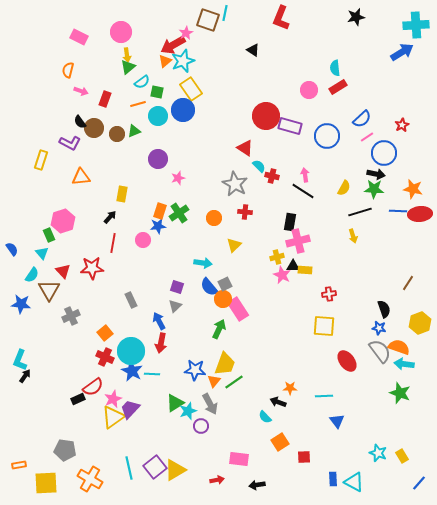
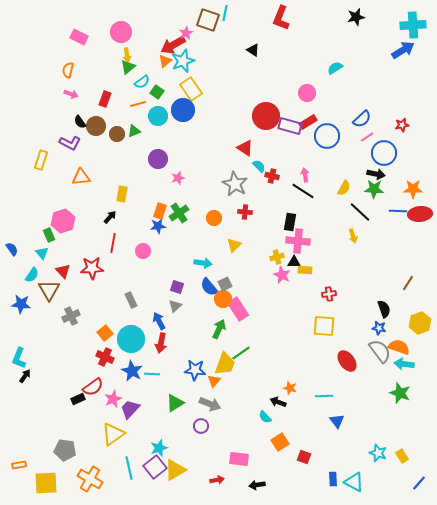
cyan cross at (416, 25): moved 3 px left
blue arrow at (402, 52): moved 1 px right, 2 px up
cyan semicircle at (335, 68): rotated 63 degrees clockwise
red rectangle at (338, 87): moved 30 px left, 35 px down
pink circle at (309, 90): moved 2 px left, 3 px down
pink arrow at (81, 91): moved 10 px left, 3 px down
green square at (157, 92): rotated 24 degrees clockwise
red star at (402, 125): rotated 16 degrees clockwise
brown circle at (94, 128): moved 2 px right, 2 px up
orange star at (413, 189): rotated 12 degrees counterclockwise
black line at (360, 212): rotated 60 degrees clockwise
pink circle at (143, 240): moved 11 px down
pink cross at (298, 241): rotated 20 degrees clockwise
black triangle at (293, 266): moved 1 px right, 4 px up
cyan circle at (131, 351): moved 12 px up
cyan L-shape at (20, 360): moved 1 px left, 2 px up
green line at (234, 382): moved 7 px right, 29 px up
orange star at (290, 388): rotated 16 degrees clockwise
gray arrow at (210, 404): rotated 40 degrees counterclockwise
cyan star at (188, 411): moved 29 px left, 37 px down
yellow triangle at (113, 417): moved 17 px down
red square at (304, 457): rotated 24 degrees clockwise
